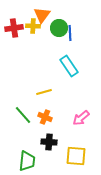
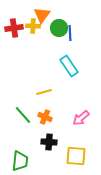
green trapezoid: moved 7 px left
